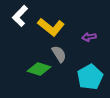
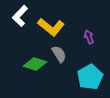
purple arrow: rotated 80 degrees clockwise
green diamond: moved 4 px left, 5 px up
